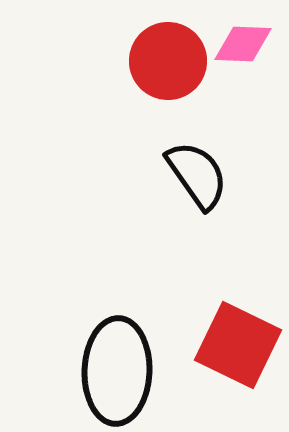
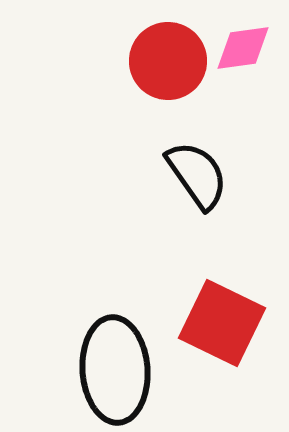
pink diamond: moved 4 px down; rotated 10 degrees counterclockwise
red square: moved 16 px left, 22 px up
black ellipse: moved 2 px left, 1 px up; rotated 6 degrees counterclockwise
